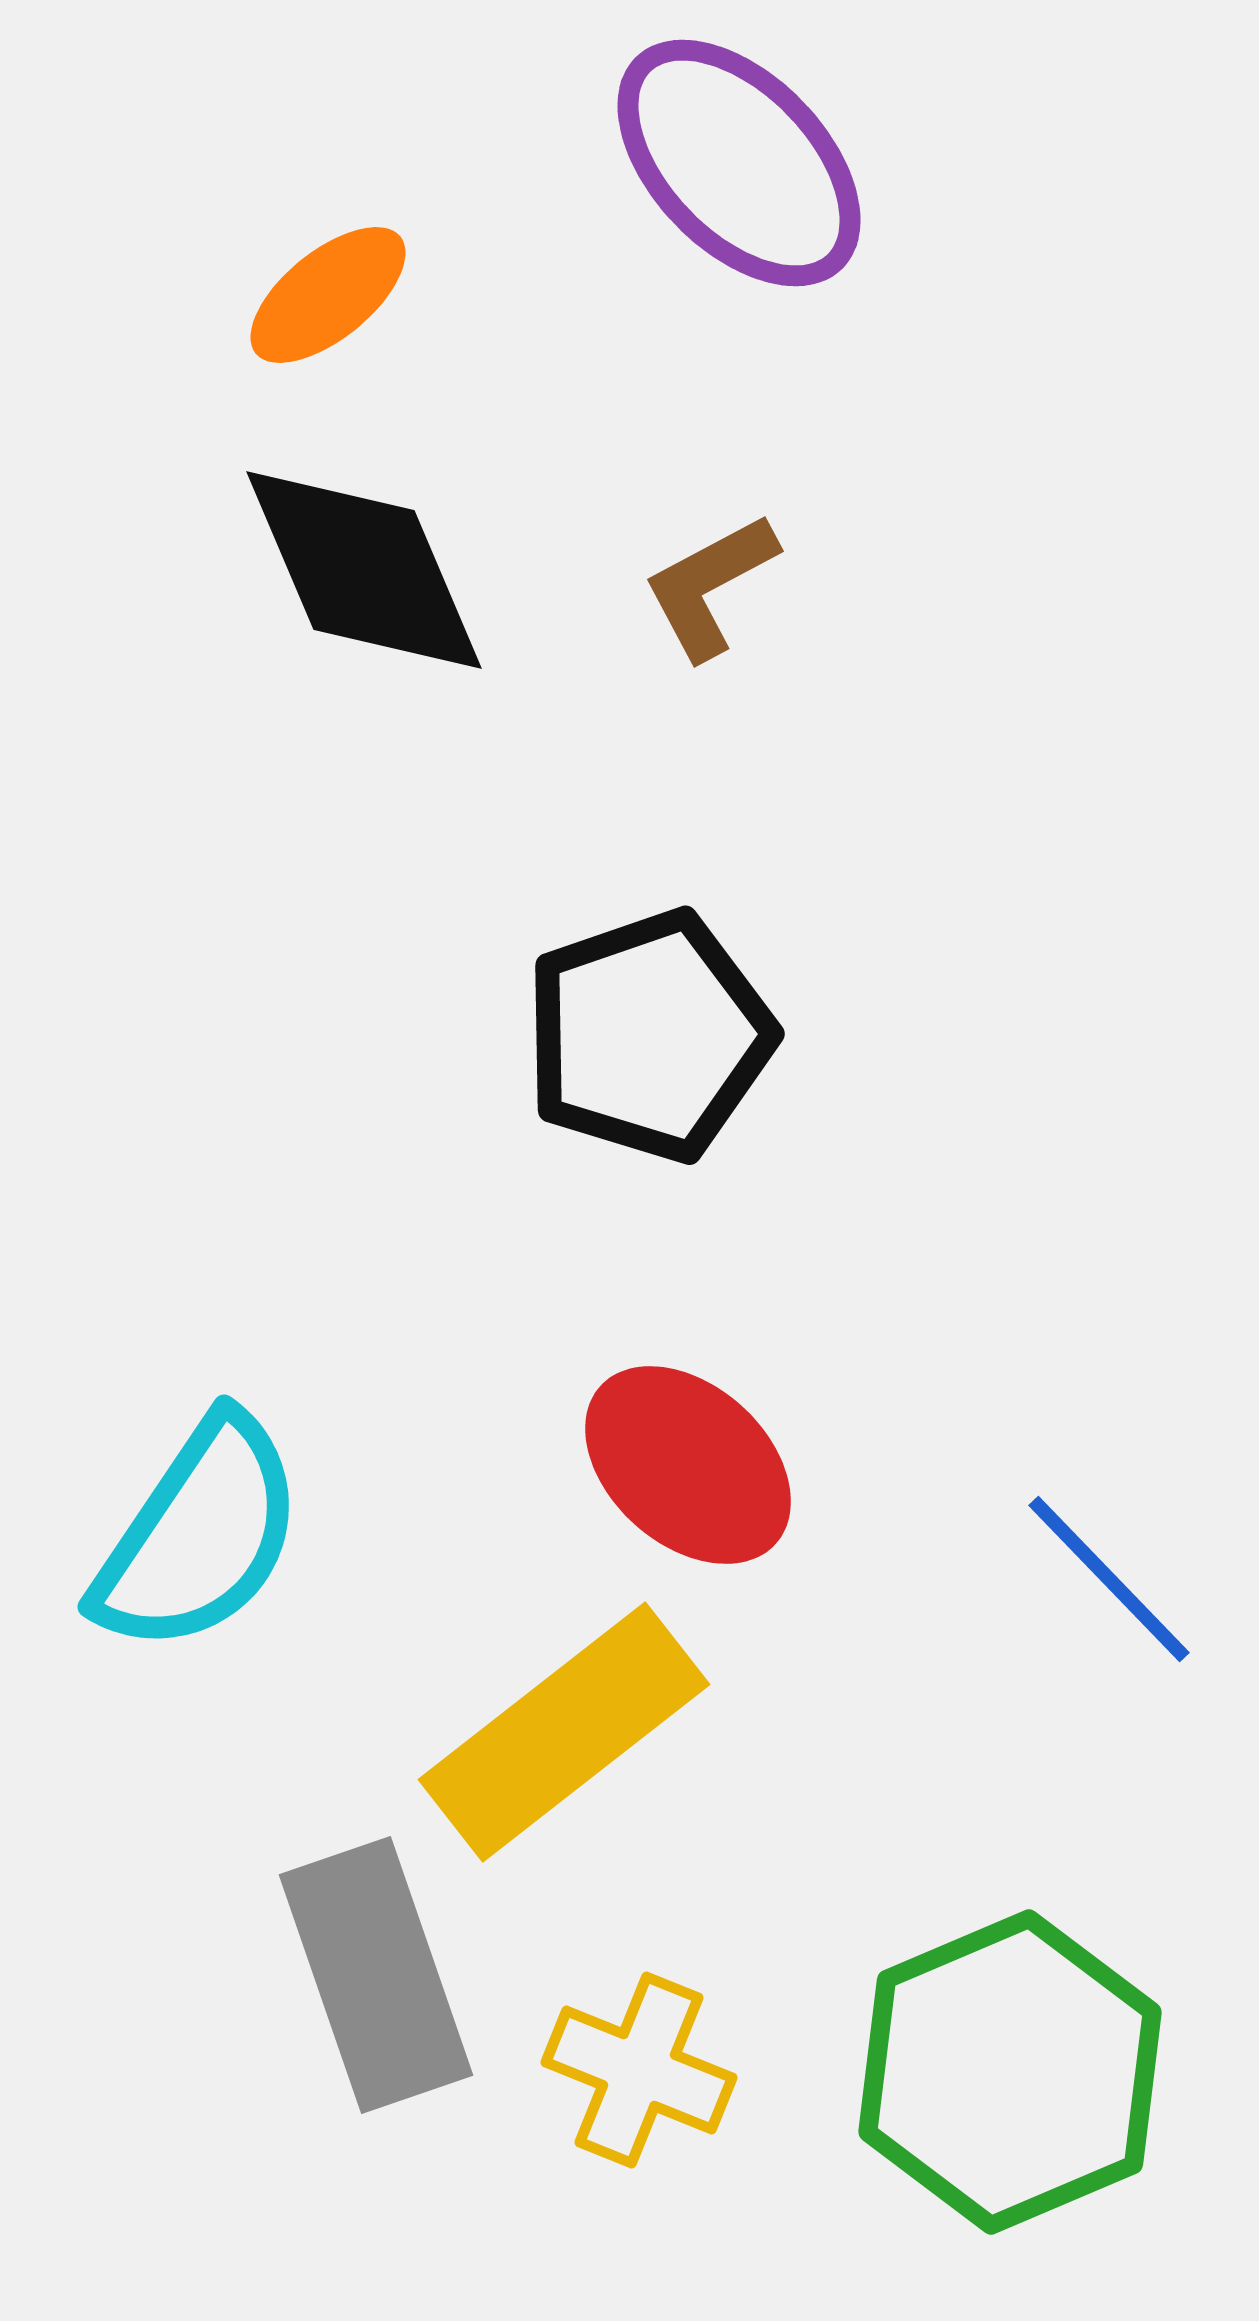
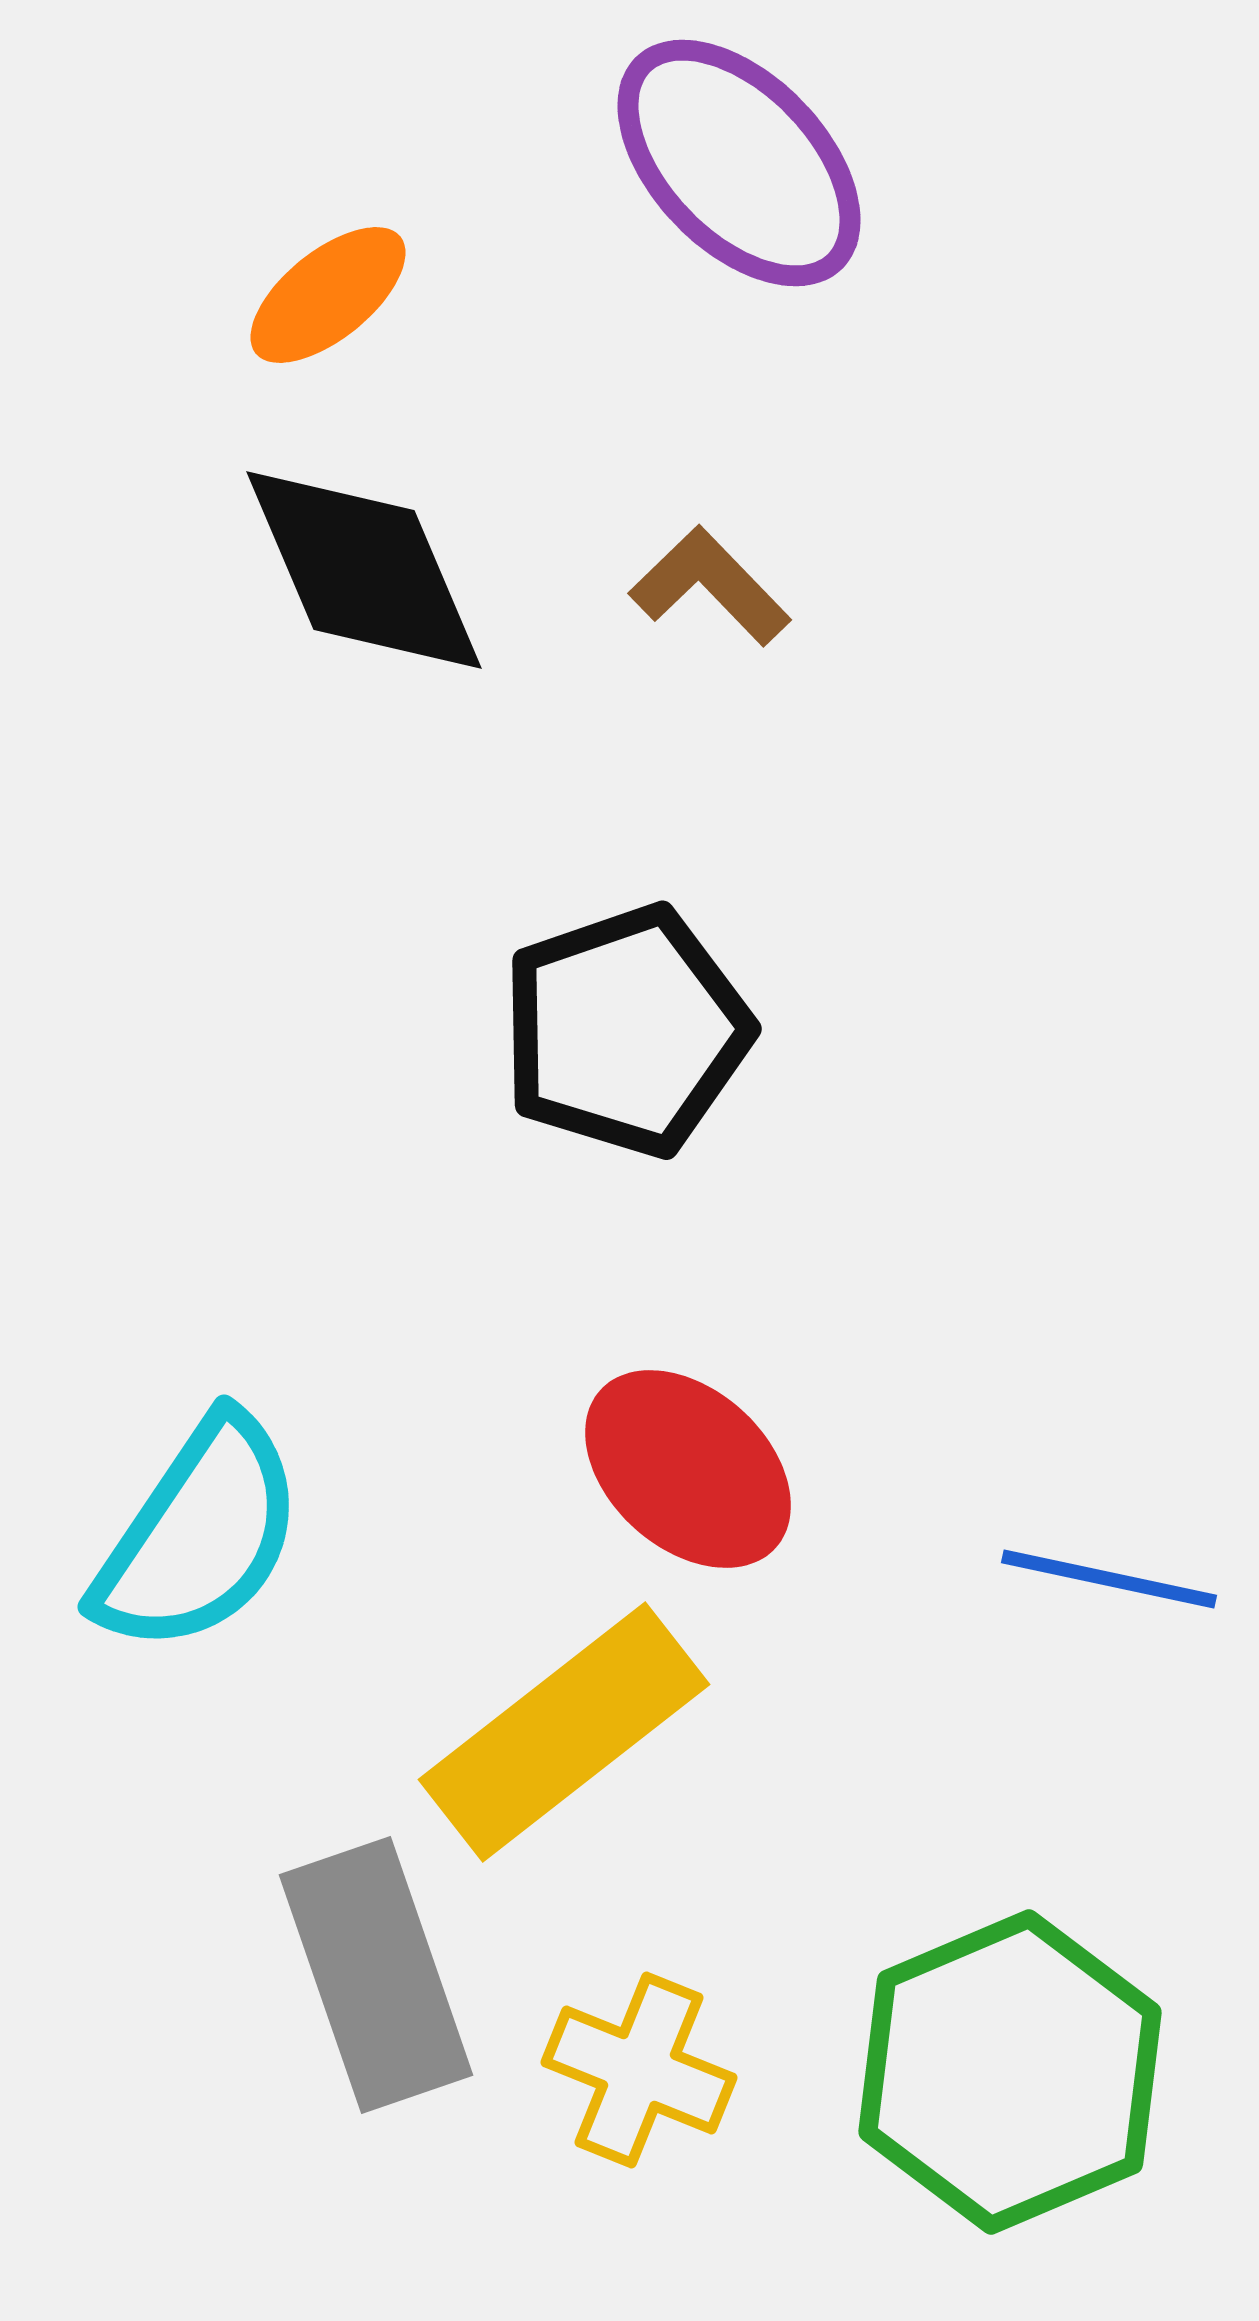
brown L-shape: rotated 74 degrees clockwise
black pentagon: moved 23 px left, 5 px up
red ellipse: moved 4 px down
blue line: rotated 34 degrees counterclockwise
